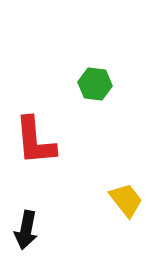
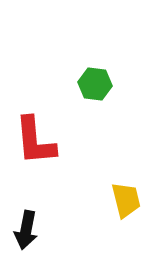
yellow trapezoid: rotated 24 degrees clockwise
